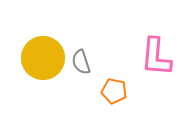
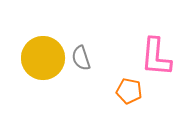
gray semicircle: moved 4 px up
orange pentagon: moved 15 px right
